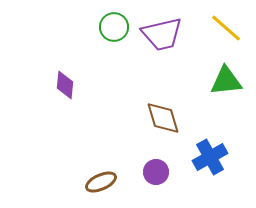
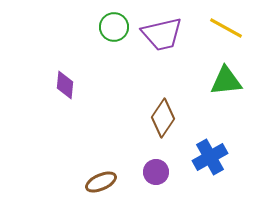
yellow line: rotated 12 degrees counterclockwise
brown diamond: rotated 51 degrees clockwise
